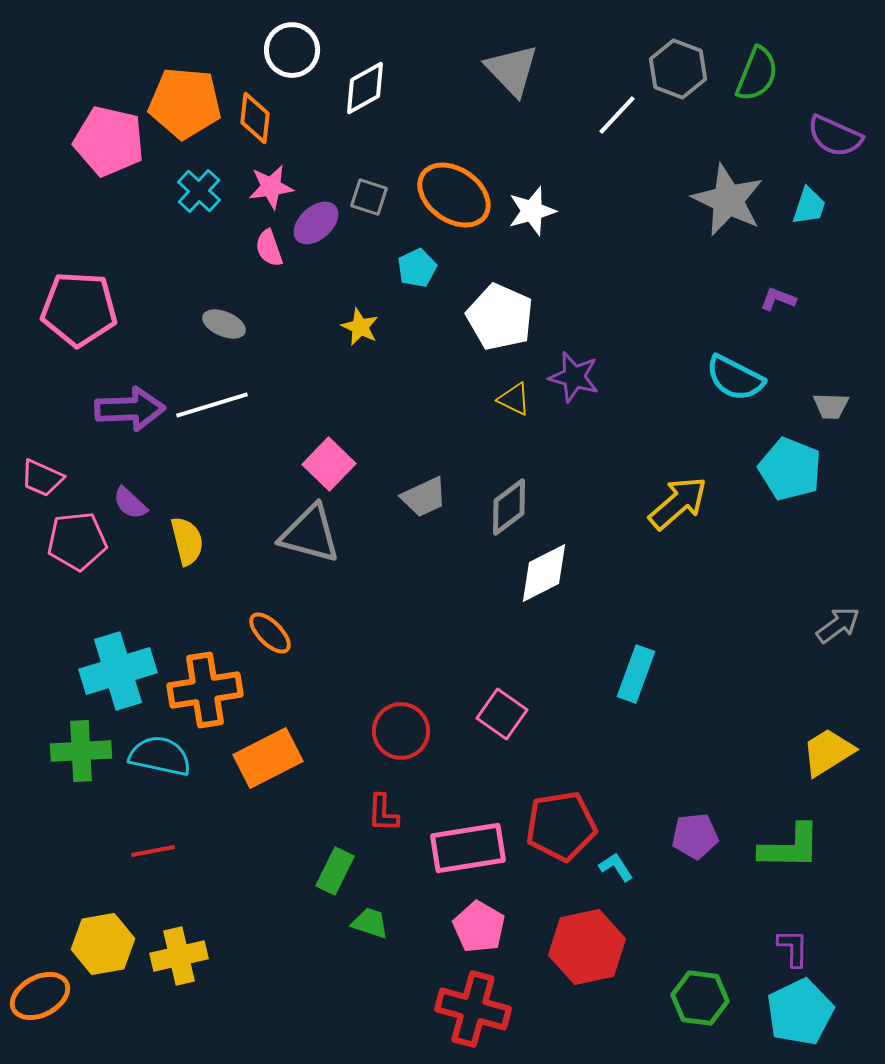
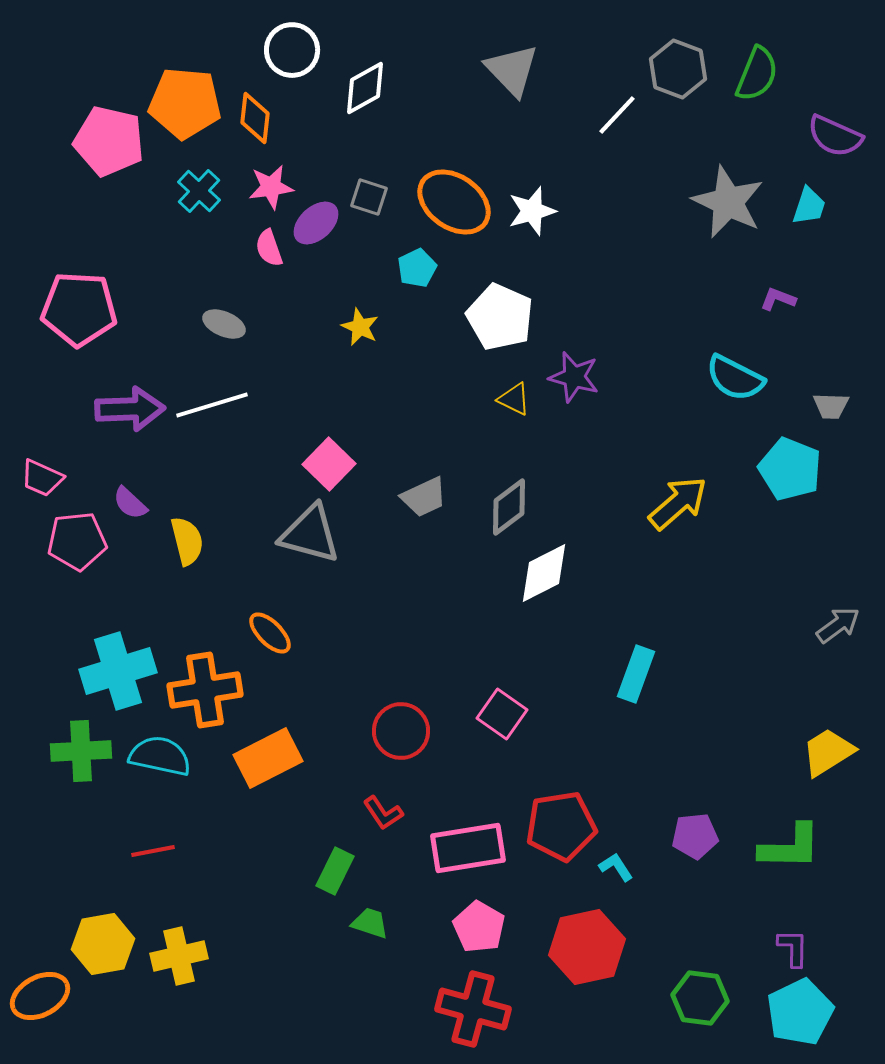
orange ellipse at (454, 195): moved 7 px down
gray star at (728, 200): moved 2 px down
red L-shape at (383, 813): rotated 36 degrees counterclockwise
